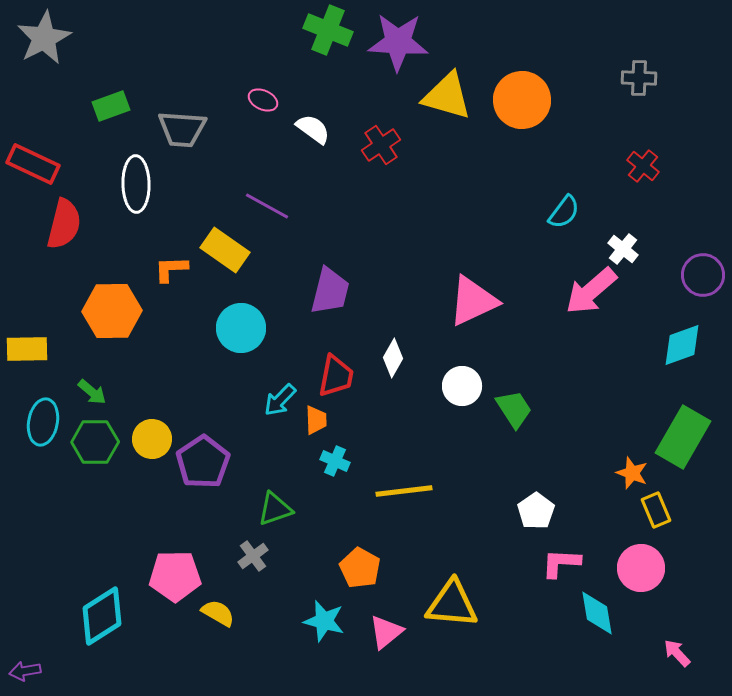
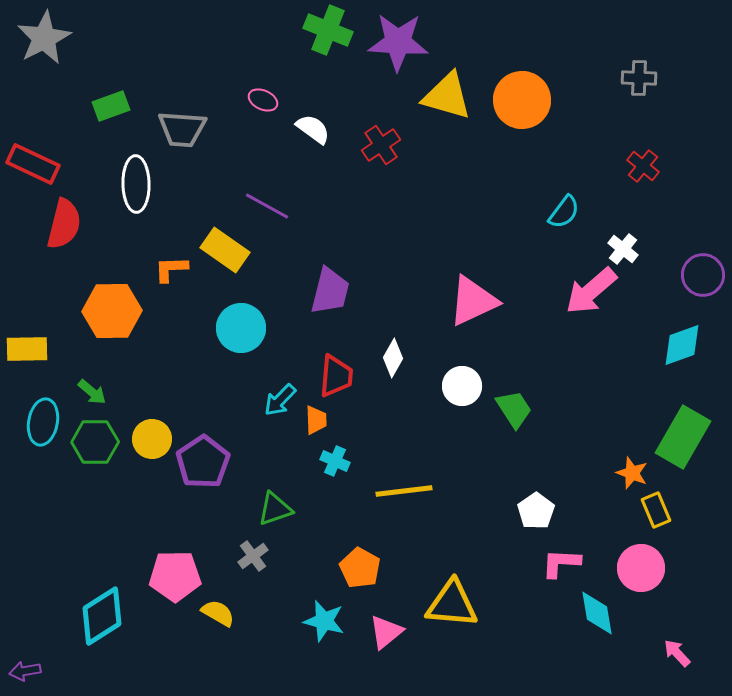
red trapezoid at (336, 376): rotated 6 degrees counterclockwise
